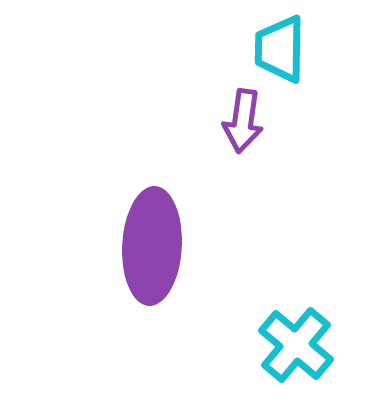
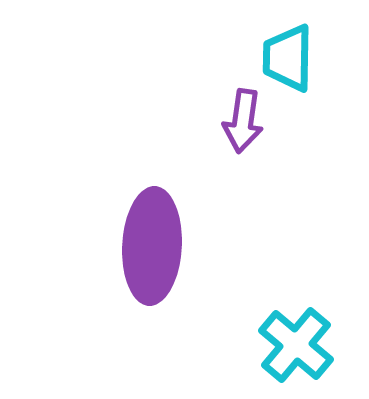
cyan trapezoid: moved 8 px right, 9 px down
